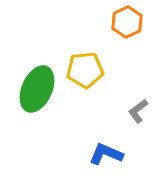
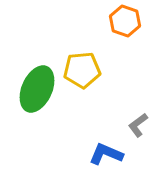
orange hexagon: moved 2 px left, 1 px up; rotated 16 degrees counterclockwise
yellow pentagon: moved 3 px left
gray L-shape: moved 14 px down
